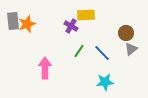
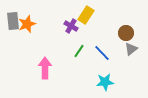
yellow rectangle: rotated 54 degrees counterclockwise
